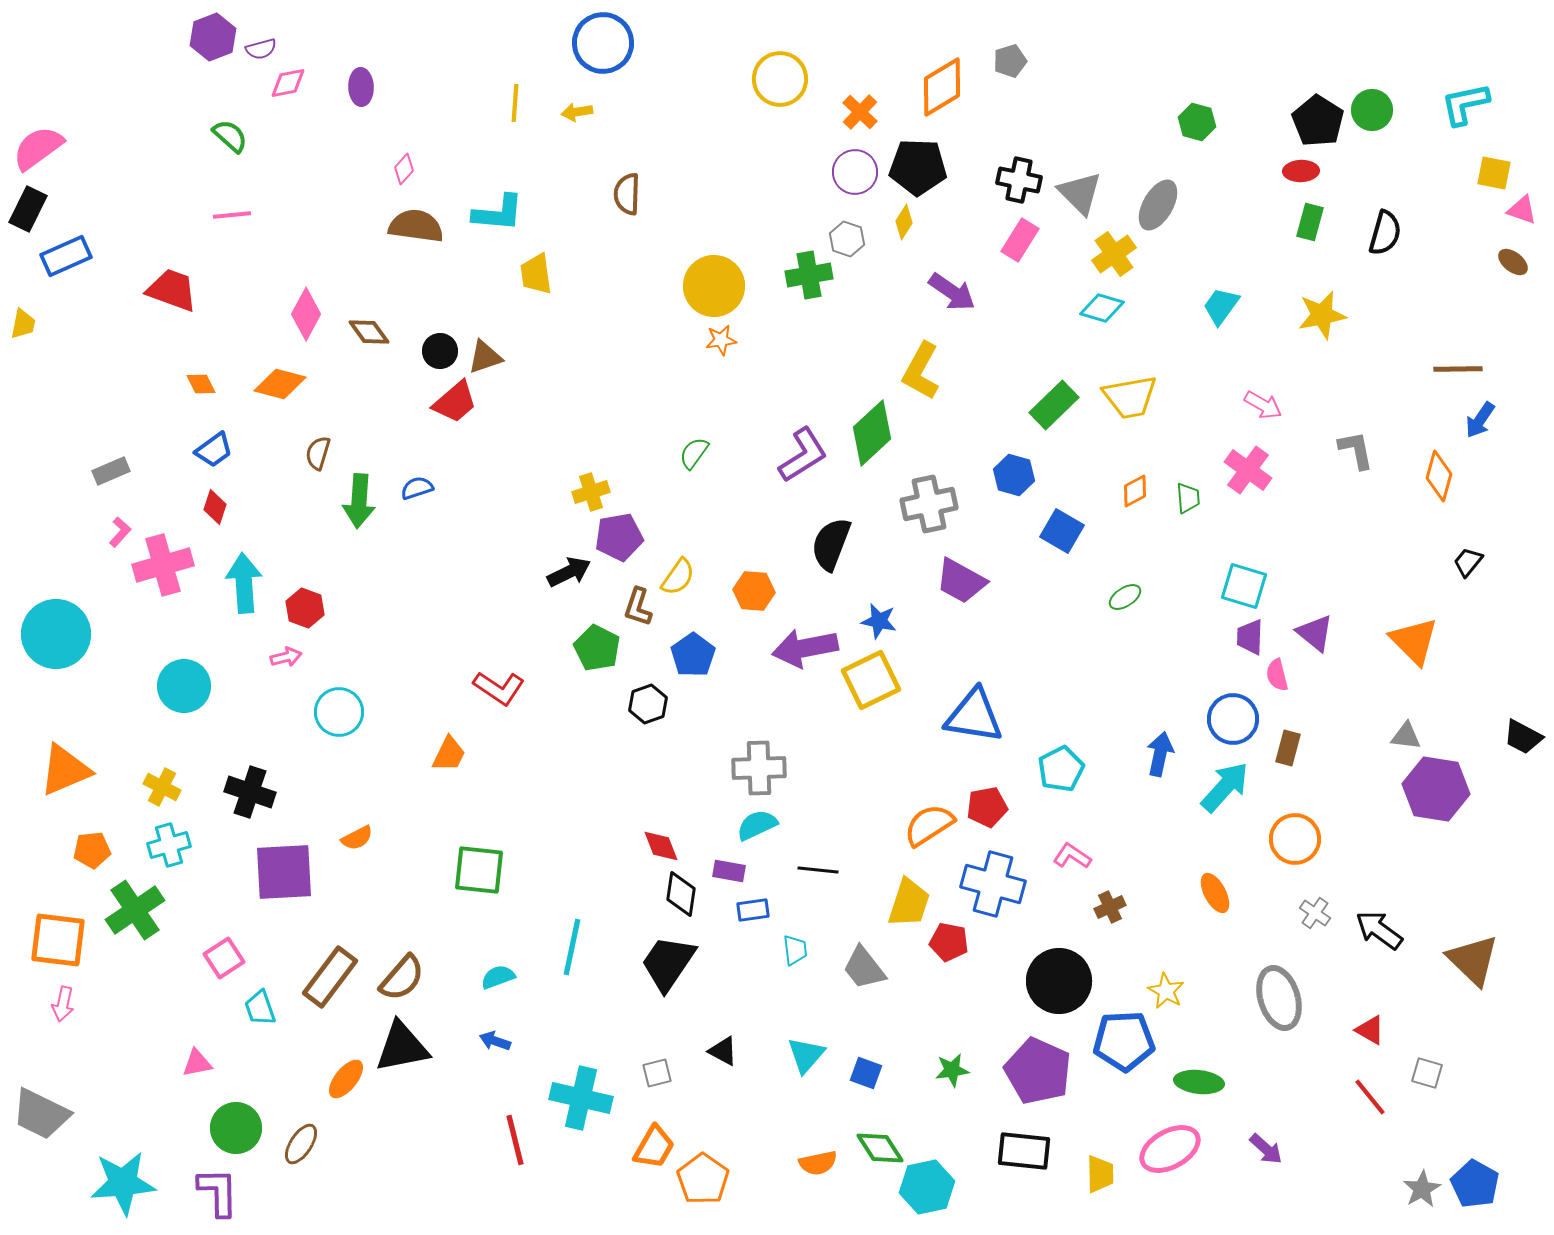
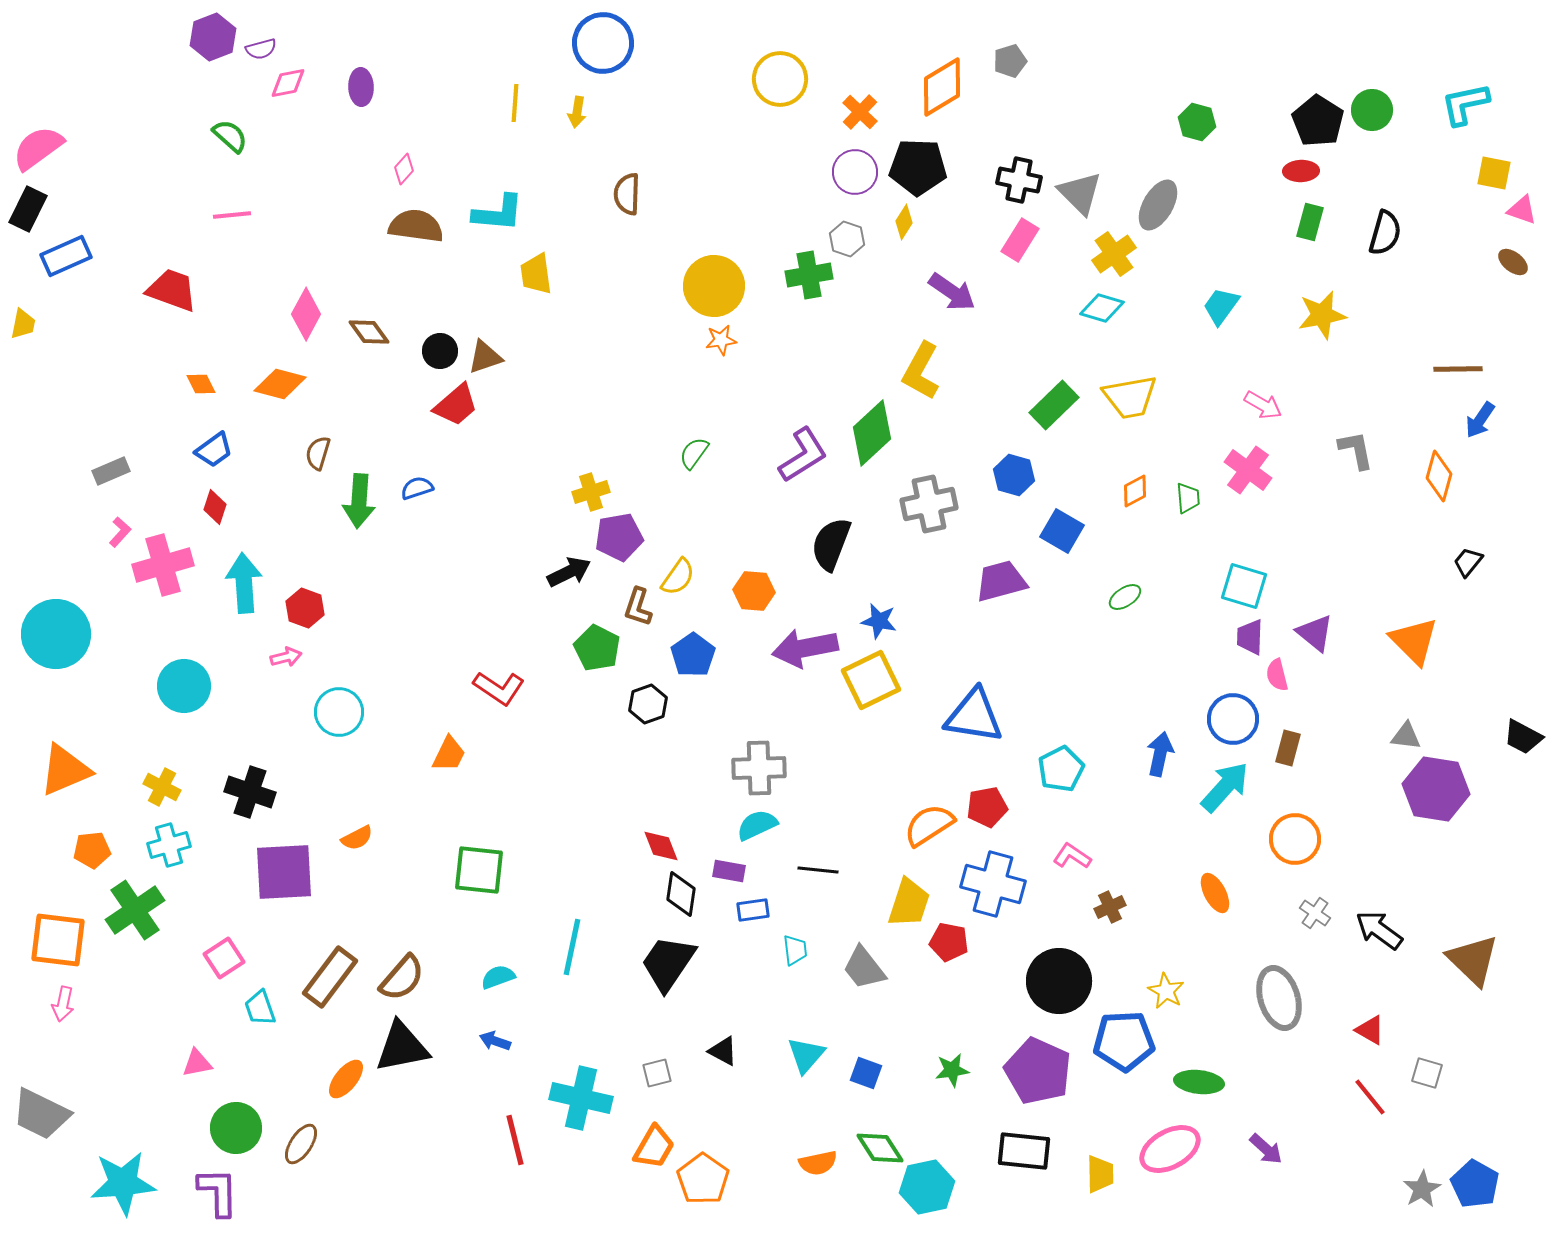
yellow arrow at (577, 112): rotated 72 degrees counterclockwise
red trapezoid at (455, 402): moved 1 px right, 3 px down
purple trapezoid at (961, 581): moved 40 px right; rotated 136 degrees clockwise
